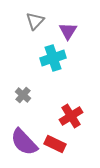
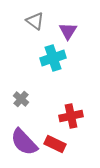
gray triangle: rotated 36 degrees counterclockwise
gray cross: moved 2 px left, 4 px down
red cross: rotated 20 degrees clockwise
